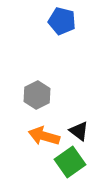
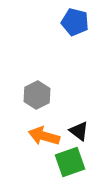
blue pentagon: moved 13 px right, 1 px down
green square: rotated 16 degrees clockwise
